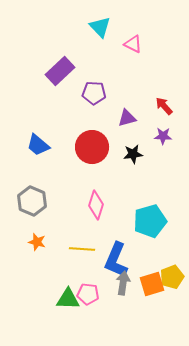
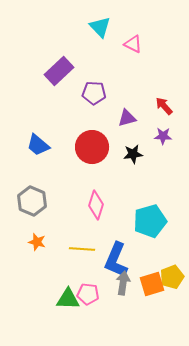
purple rectangle: moved 1 px left
